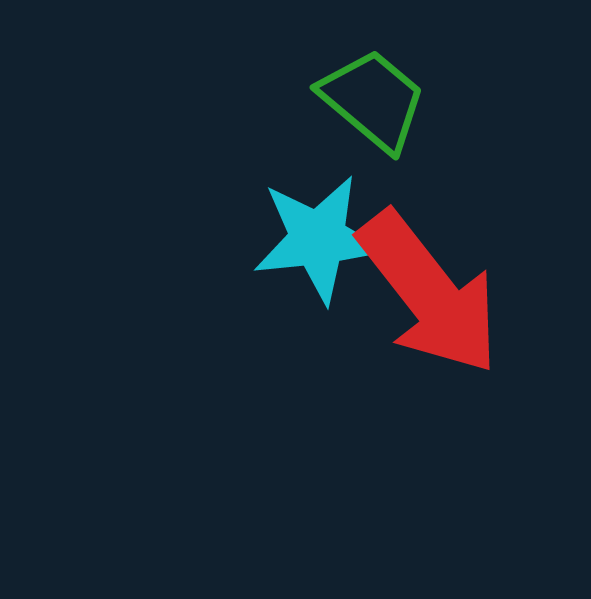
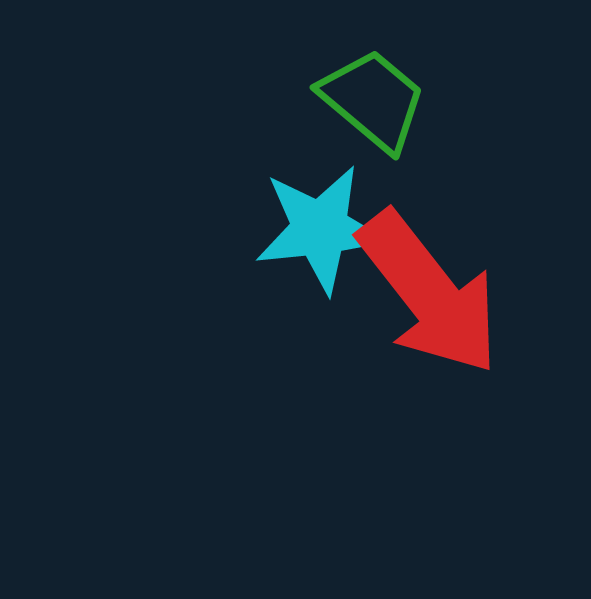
cyan star: moved 2 px right, 10 px up
